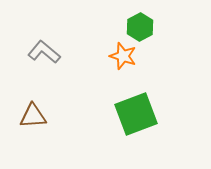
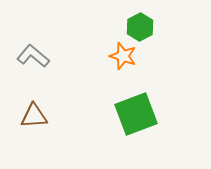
gray L-shape: moved 11 px left, 4 px down
brown triangle: moved 1 px right
